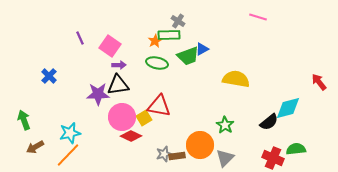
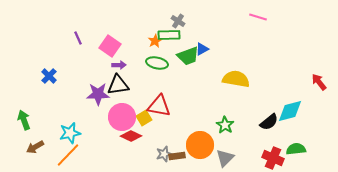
purple line: moved 2 px left
cyan diamond: moved 2 px right, 3 px down
